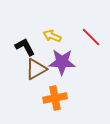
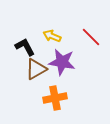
purple star: rotated 8 degrees clockwise
